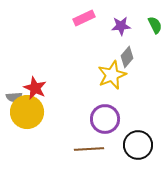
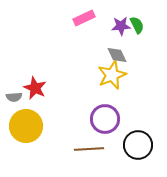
green semicircle: moved 18 px left
gray diamond: moved 10 px left, 2 px up; rotated 65 degrees counterclockwise
yellow circle: moved 1 px left, 14 px down
